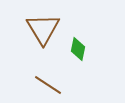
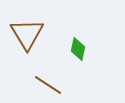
brown triangle: moved 16 px left, 5 px down
